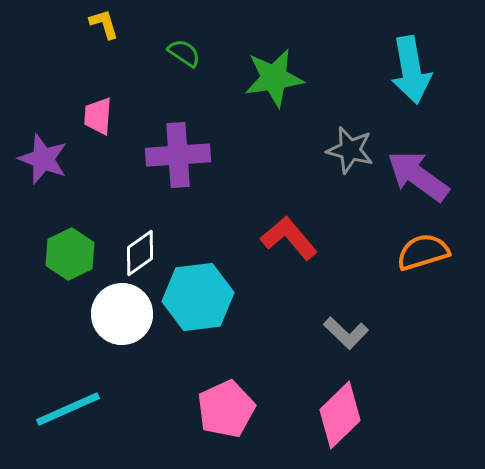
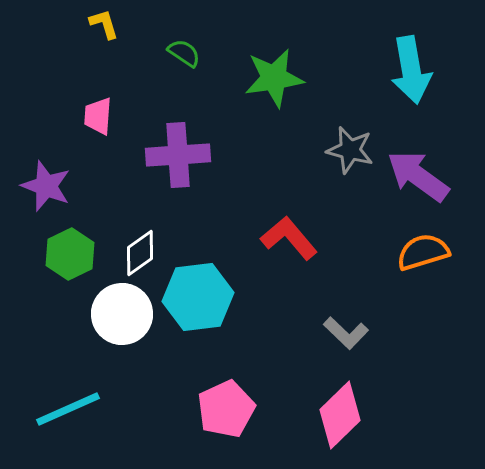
purple star: moved 3 px right, 27 px down
